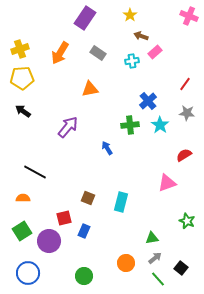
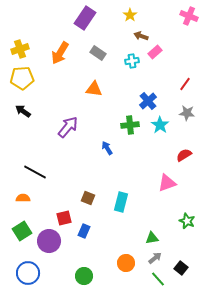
orange triangle: moved 4 px right; rotated 18 degrees clockwise
